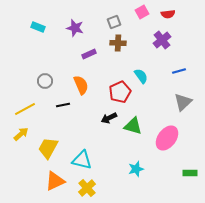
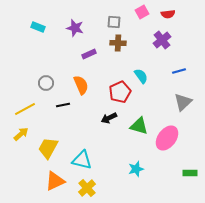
gray square: rotated 24 degrees clockwise
gray circle: moved 1 px right, 2 px down
green triangle: moved 6 px right
